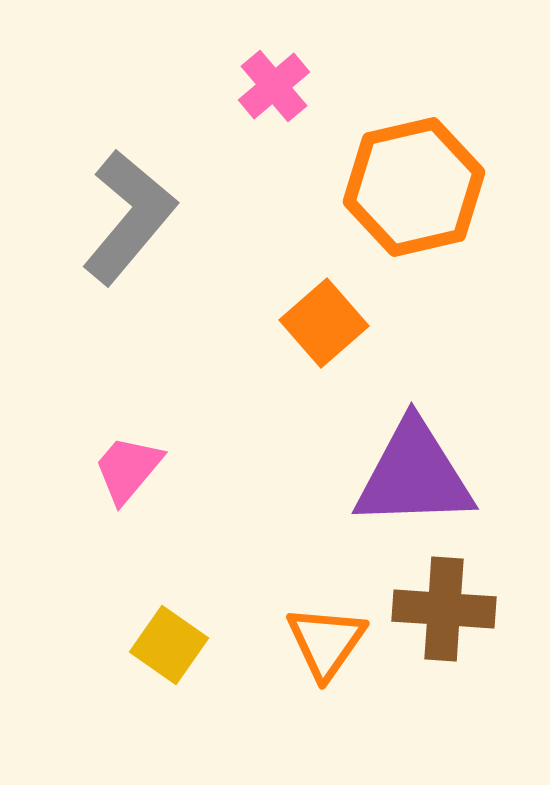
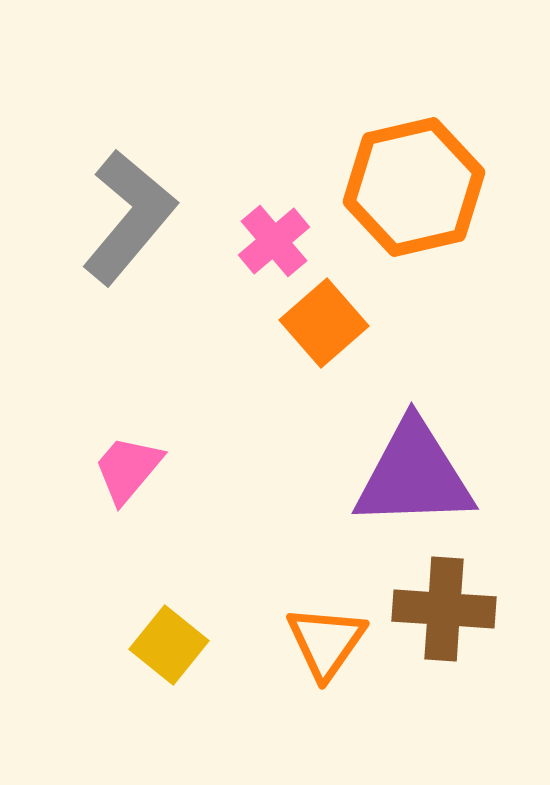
pink cross: moved 155 px down
yellow square: rotated 4 degrees clockwise
